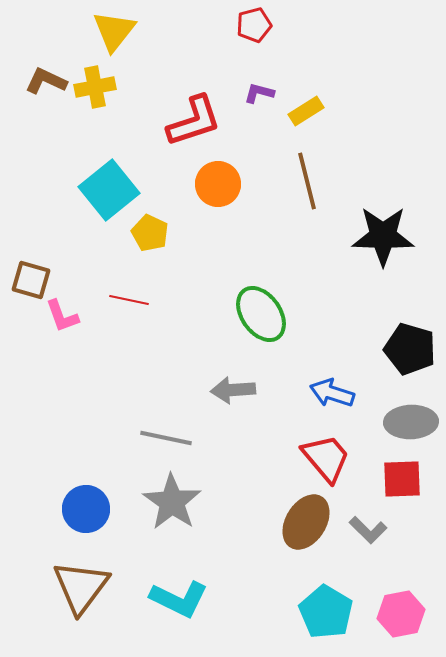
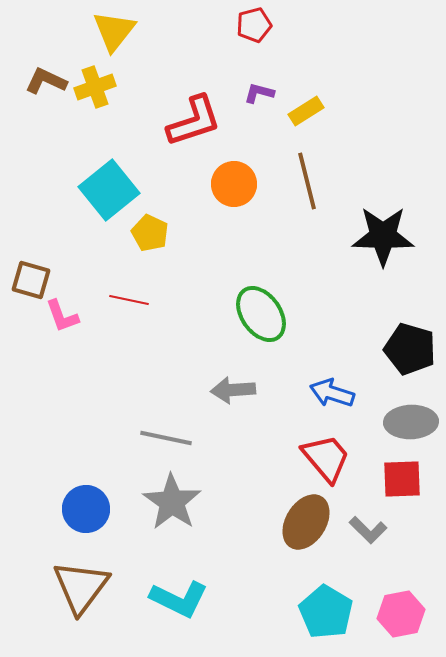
yellow cross: rotated 9 degrees counterclockwise
orange circle: moved 16 px right
